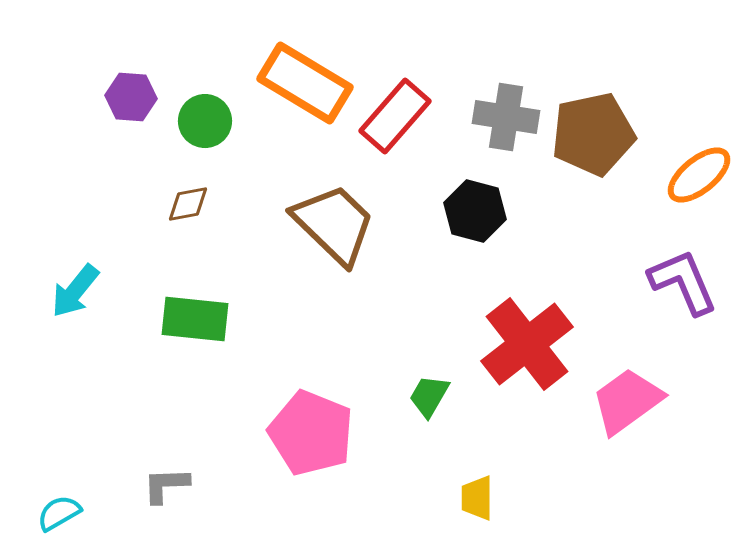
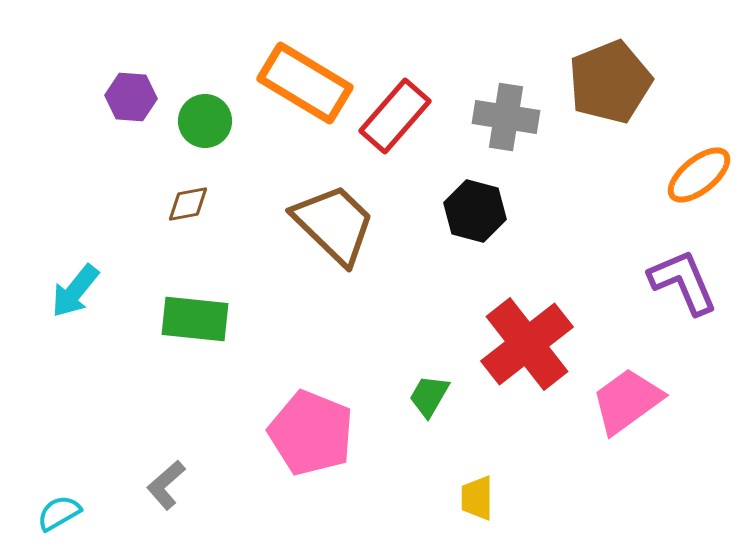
brown pentagon: moved 17 px right, 52 px up; rotated 10 degrees counterclockwise
gray L-shape: rotated 39 degrees counterclockwise
